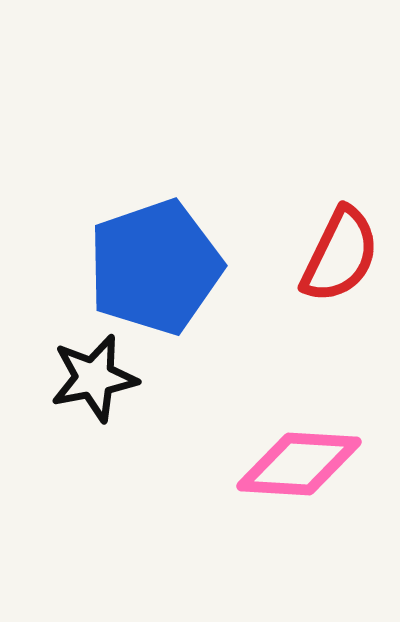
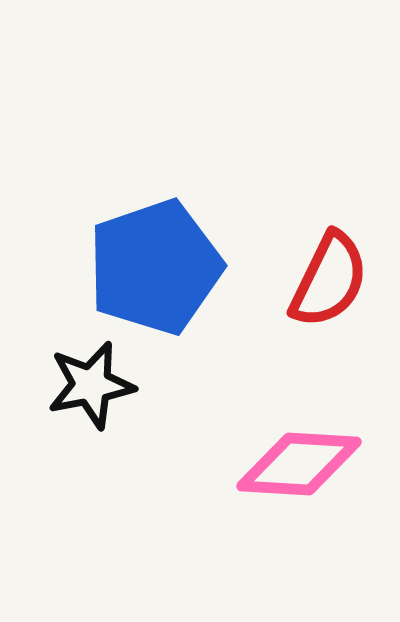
red semicircle: moved 11 px left, 25 px down
black star: moved 3 px left, 7 px down
